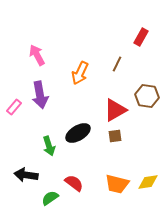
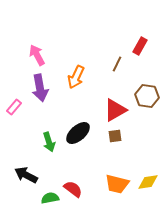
red rectangle: moved 1 px left, 9 px down
orange arrow: moved 4 px left, 4 px down
purple arrow: moved 7 px up
black ellipse: rotated 10 degrees counterclockwise
green arrow: moved 4 px up
black arrow: rotated 20 degrees clockwise
red semicircle: moved 1 px left, 6 px down
green semicircle: rotated 24 degrees clockwise
